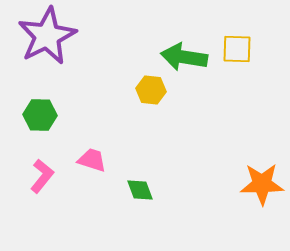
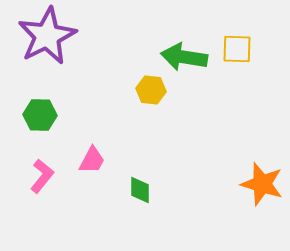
pink trapezoid: rotated 100 degrees clockwise
orange star: rotated 18 degrees clockwise
green diamond: rotated 20 degrees clockwise
